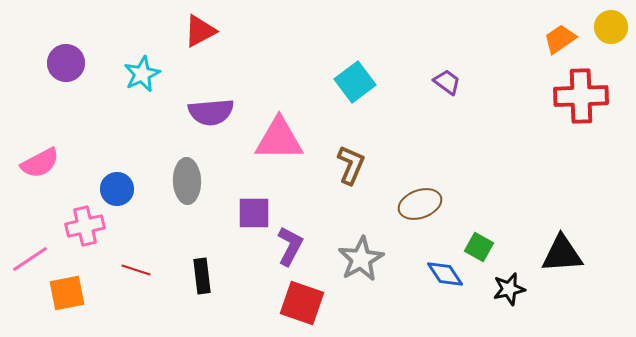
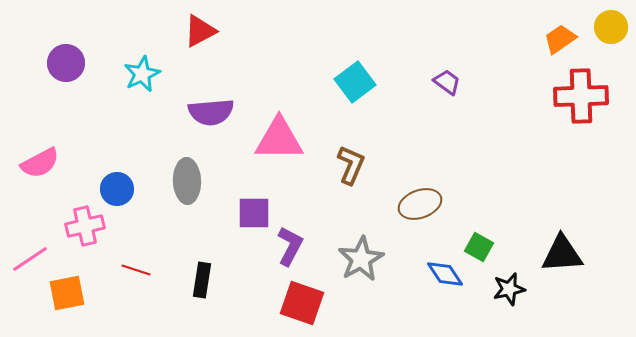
black rectangle: moved 4 px down; rotated 16 degrees clockwise
